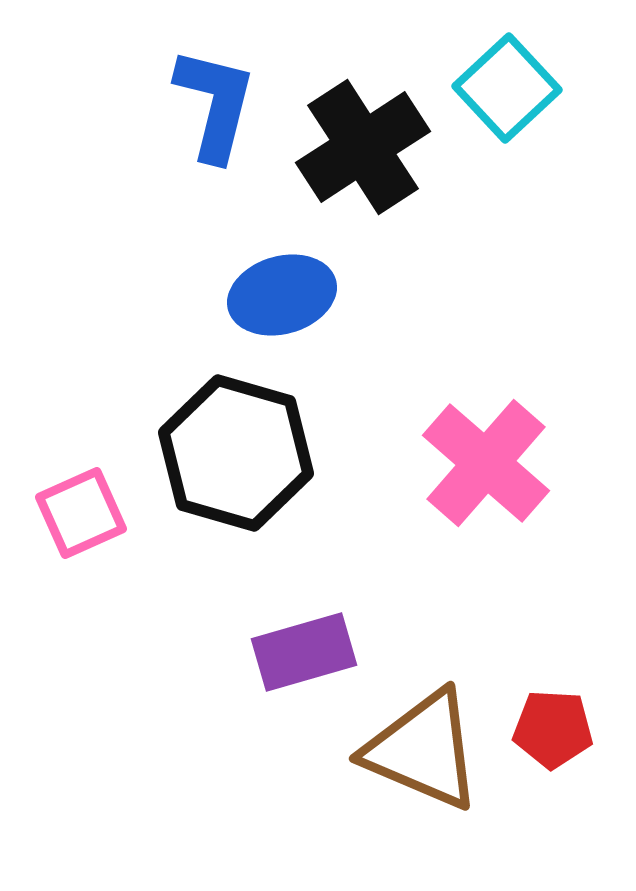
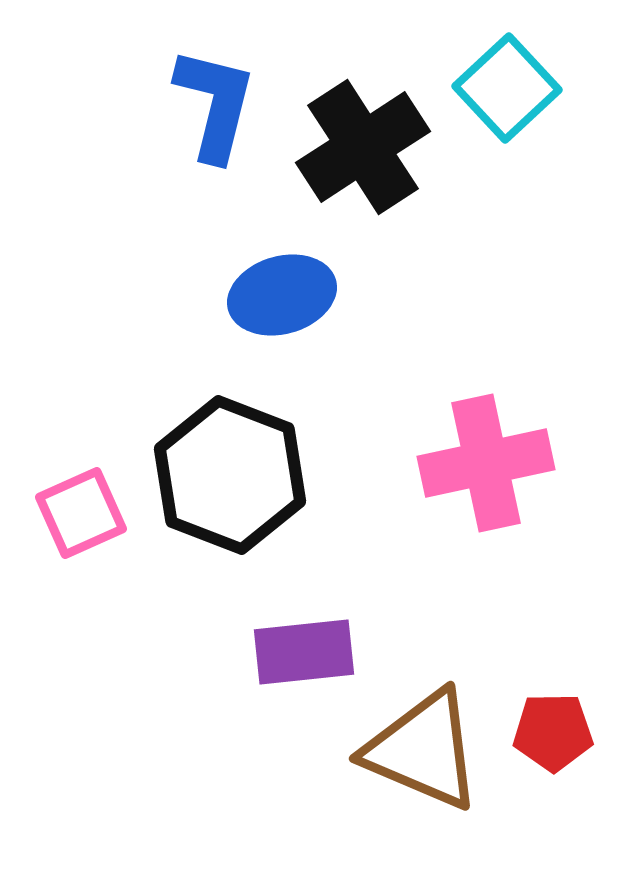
black hexagon: moved 6 px left, 22 px down; rotated 5 degrees clockwise
pink cross: rotated 37 degrees clockwise
purple rectangle: rotated 10 degrees clockwise
red pentagon: moved 3 px down; rotated 4 degrees counterclockwise
